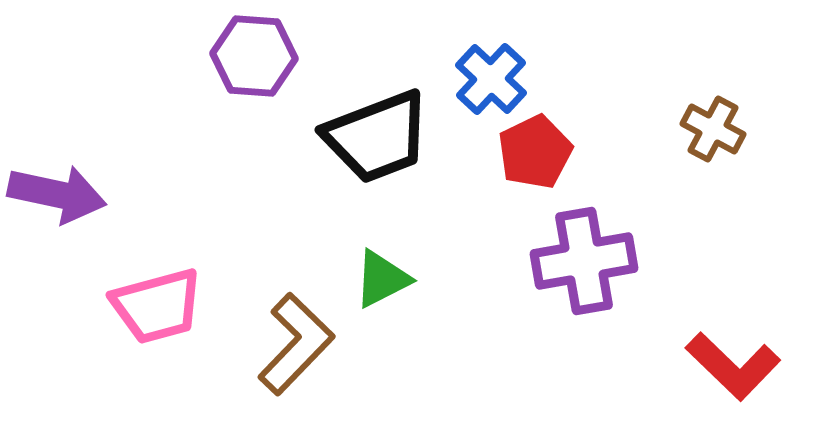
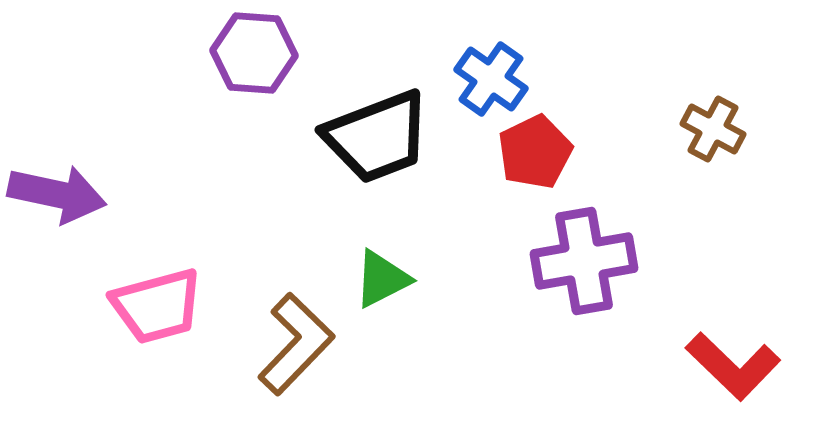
purple hexagon: moved 3 px up
blue cross: rotated 8 degrees counterclockwise
